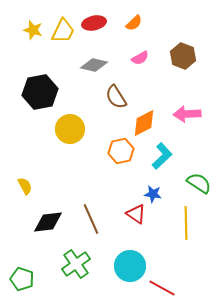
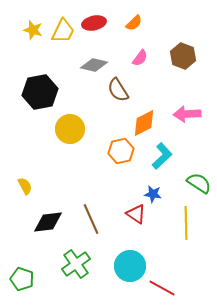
pink semicircle: rotated 24 degrees counterclockwise
brown semicircle: moved 2 px right, 7 px up
